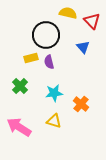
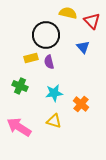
green cross: rotated 21 degrees counterclockwise
